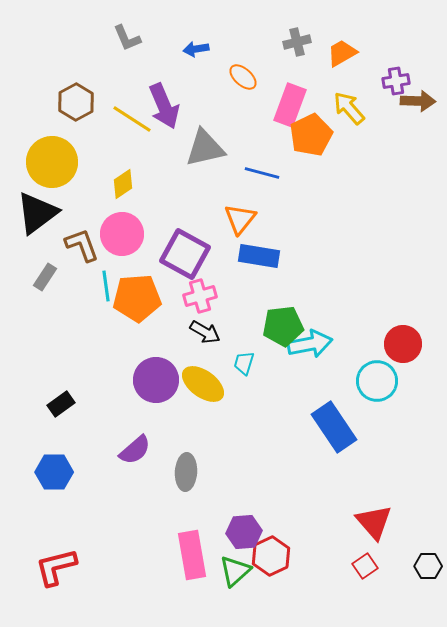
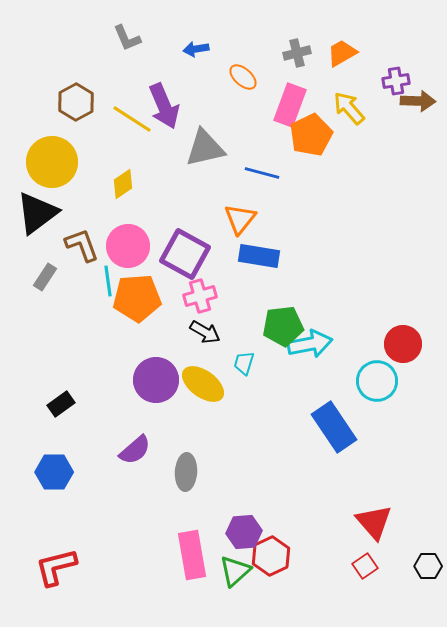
gray cross at (297, 42): moved 11 px down
pink circle at (122, 234): moved 6 px right, 12 px down
cyan line at (106, 286): moved 2 px right, 5 px up
